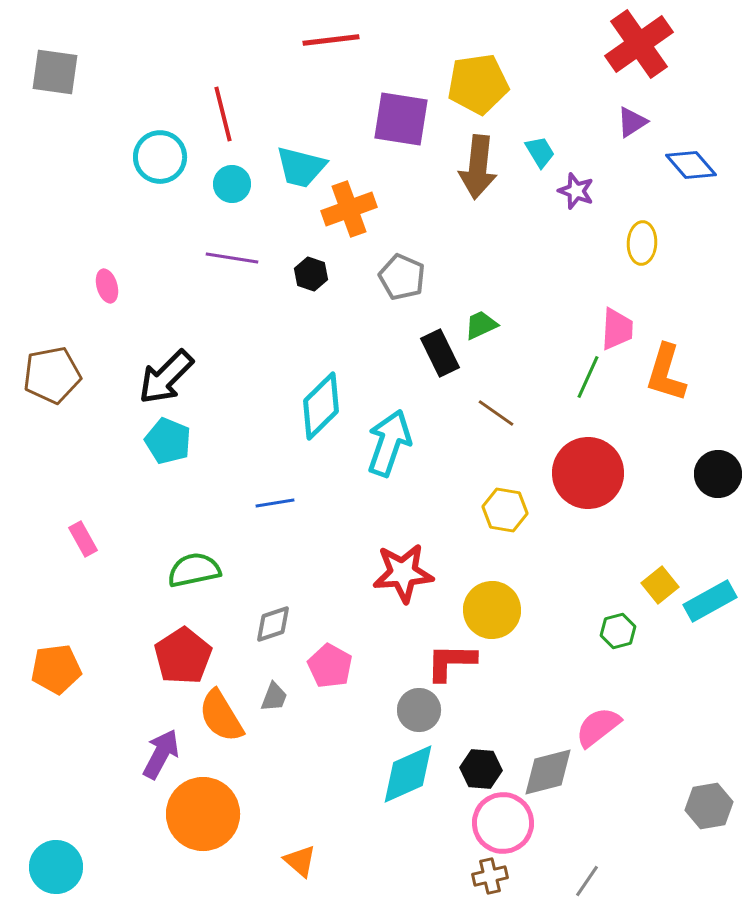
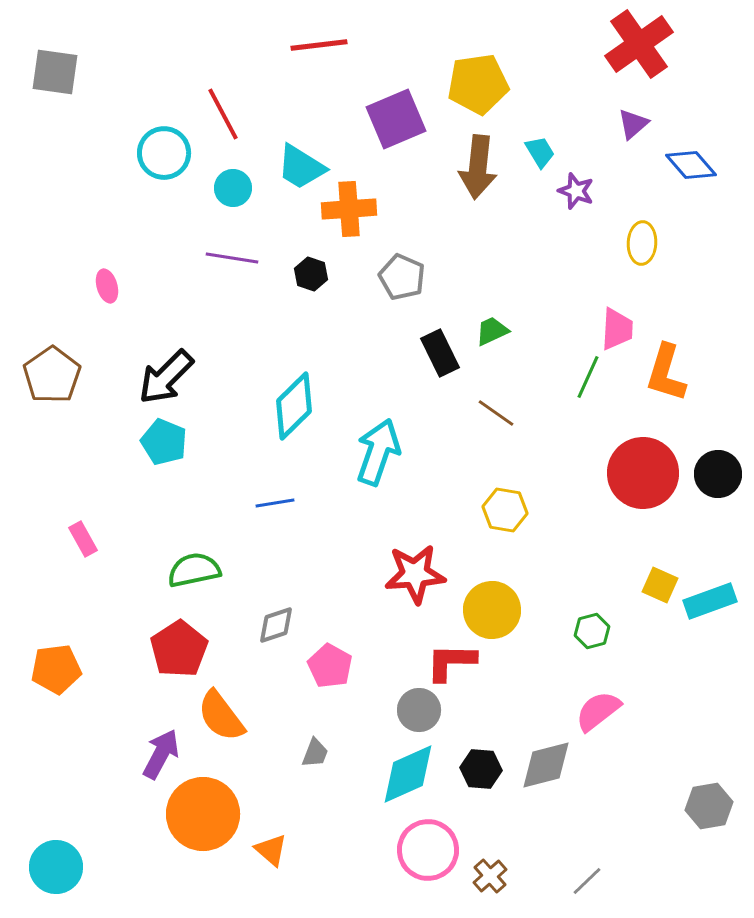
red line at (331, 40): moved 12 px left, 5 px down
red line at (223, 114): rotated 14 degrees counterclockwise
purple square at (401, 119): moved 5 px left; rotated 32 degrees counterclockwise
purple triangle at (632, 122): moved 1 px right, 2 px down; rotated 8 degrees counterclockwise
cyan circle at (160, 157): moved 4 px right, 4 px up
cyan trapezoid at (301, 167): rotated 18 degrees clockwise
cyan circle at (232, 184): moved 1 px right, 4 px down
orange cross at (349, 209): rotated 16 degrees clockwise
green trapezoid at (481, 325): moved 11 px right, 6 px down
brown pentagon at (52, 375): rotated 24 degrees counterclockwise
cyan diamond at (321, 406): moved 27 px left
cyan pentagon at (168, 441): moved 4 px left, 1 px down
cyan arrow at (389, 443): moved 11 px left, 9 px down
red circle at (588, 473): moved 55 px right
red star at (403, 573): moved 12 px right, 1 px down
yellow square at (660, 585): rotated 27 degrees counterclockwise
cyan rectangle at (710, 601): rotated 9 degrees clockwise
gray diamond at (273, 624): moved 3 px right, 1 px down
green hexagon at (618, 631): moved 26 px left
red pentagon at (183, 656): moved 4 px left, 7 px up
gray trapezoid at (274, 697): moved 41 px right, 56 px down
orange semicircle at (221, 716): rotated 6 degrees counterclockwise
pink semicircle at (598, 727): moved 16 px up
gray diamond at (548, 772): moved 2 px left, 7 px up
pink circle at (503, 823): moved 75 px left, 27 px down
orange triangle at (300, 861): moved 29 px left, 11 px up
brown cross at (490, 876): rotated 28 degrees counterclockwise
gray line at (587, 881): rotated 12 degrees clockwise
